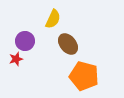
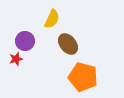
yellow semicircle: moved 1 px left
orange pentagon: moved 1 px left, 1 px down
